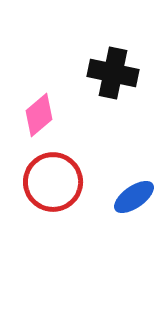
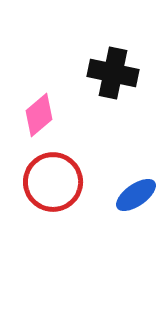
blue ellipse: moved 2 px right, 2 px up
